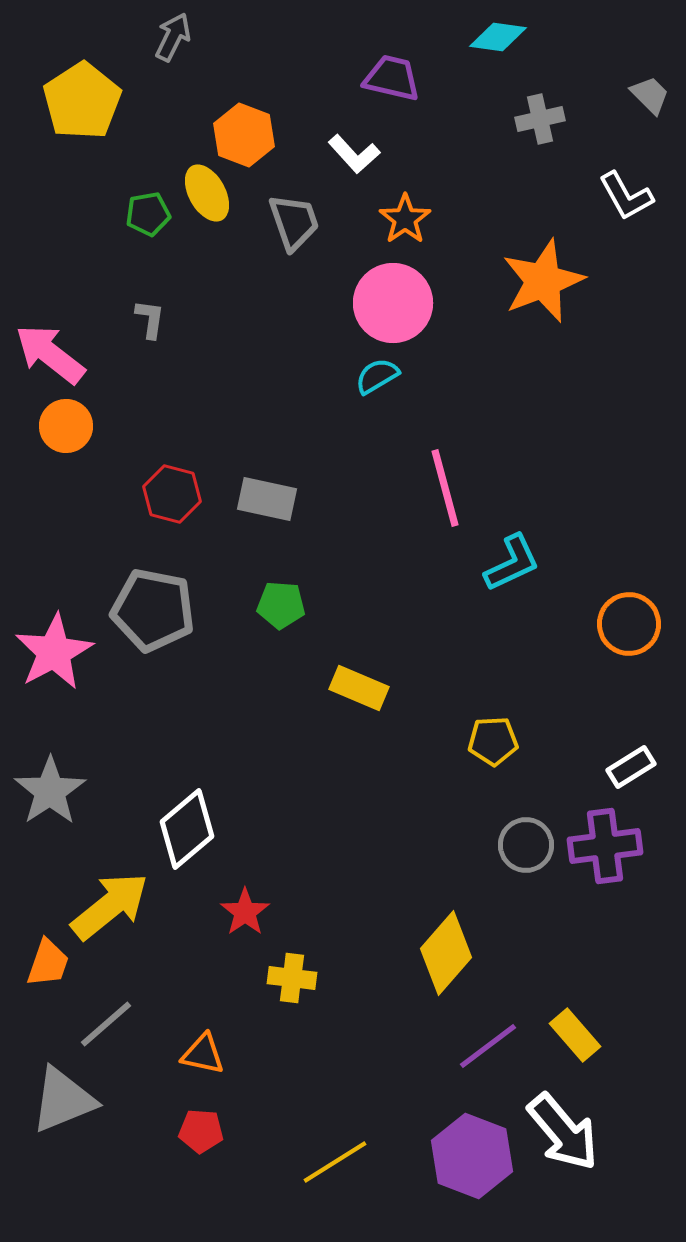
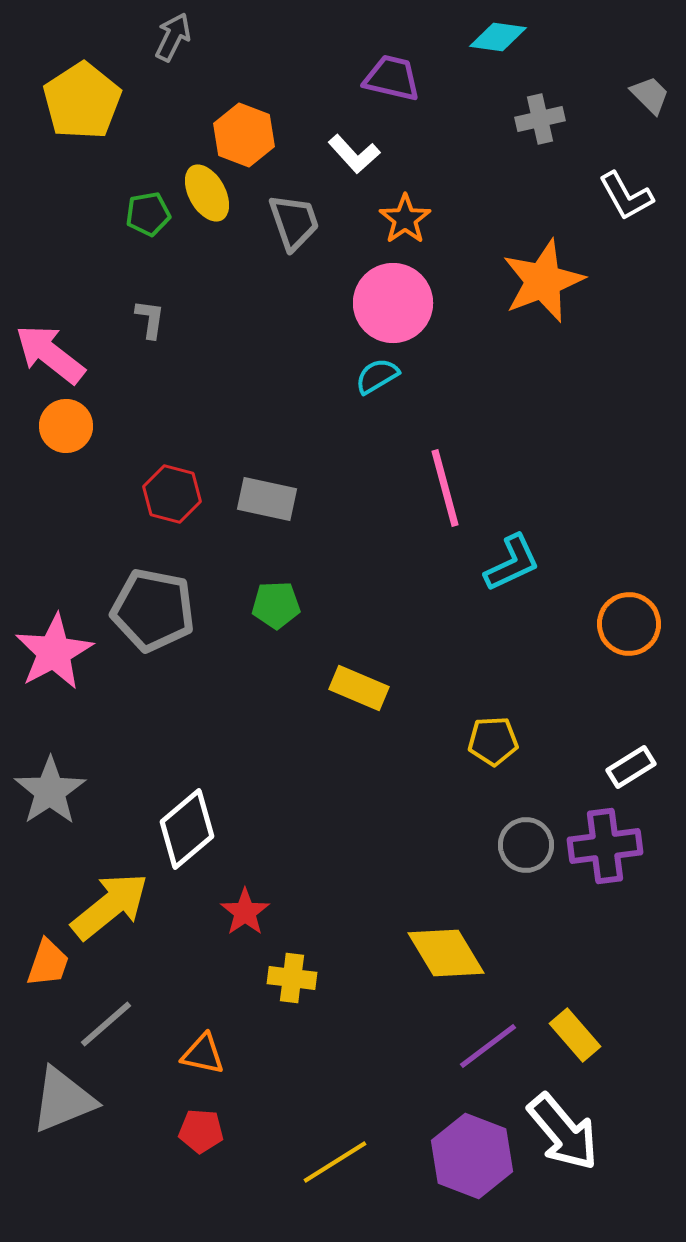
green pentagon at (281, 605): moved 5 px left; rotated 6 degrees counterclockwise
yellow diamond at (446, 953): rotated 72 degrees counterclockwise
